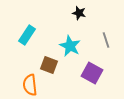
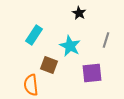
black star: rotated 16 degrees clockwise
cyan rectangle: moved 7 px right
gray line: rotated 35 degrees clockwise
purple square: rotated 35 degrees counterclockwise
orange semicircle: moved 1 px right
